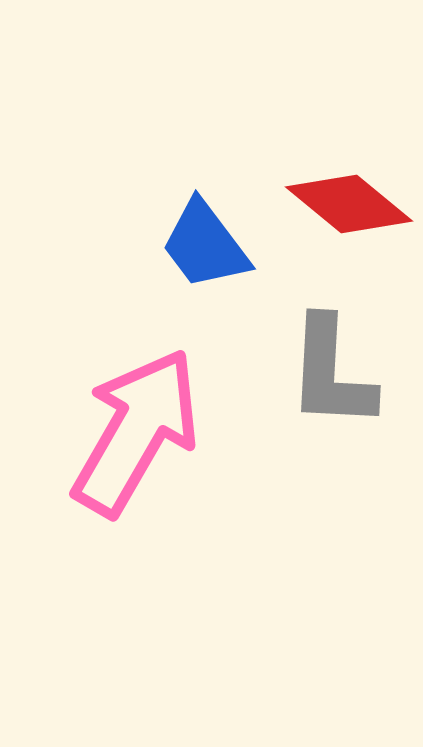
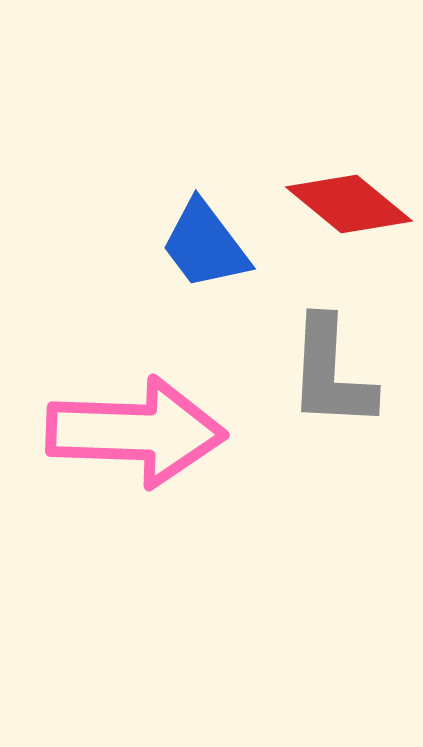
pink arrow: rotated 62 degrees clockwise
